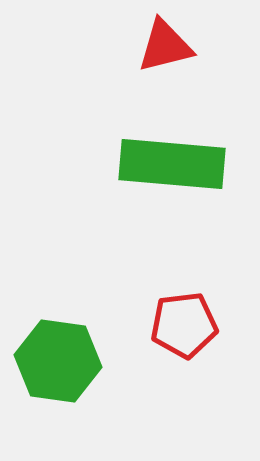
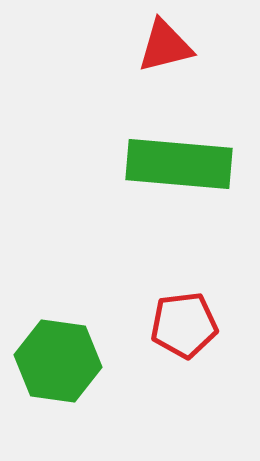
green rectangle: moved 7 px right
